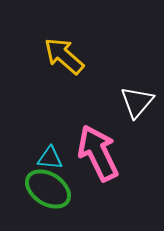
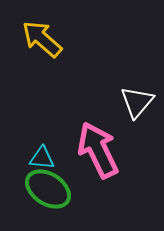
yellow arrow: moved 22 px left, 17 px up
pink arrow: moved 3 px up
cyan triangle: moved 8 px left
